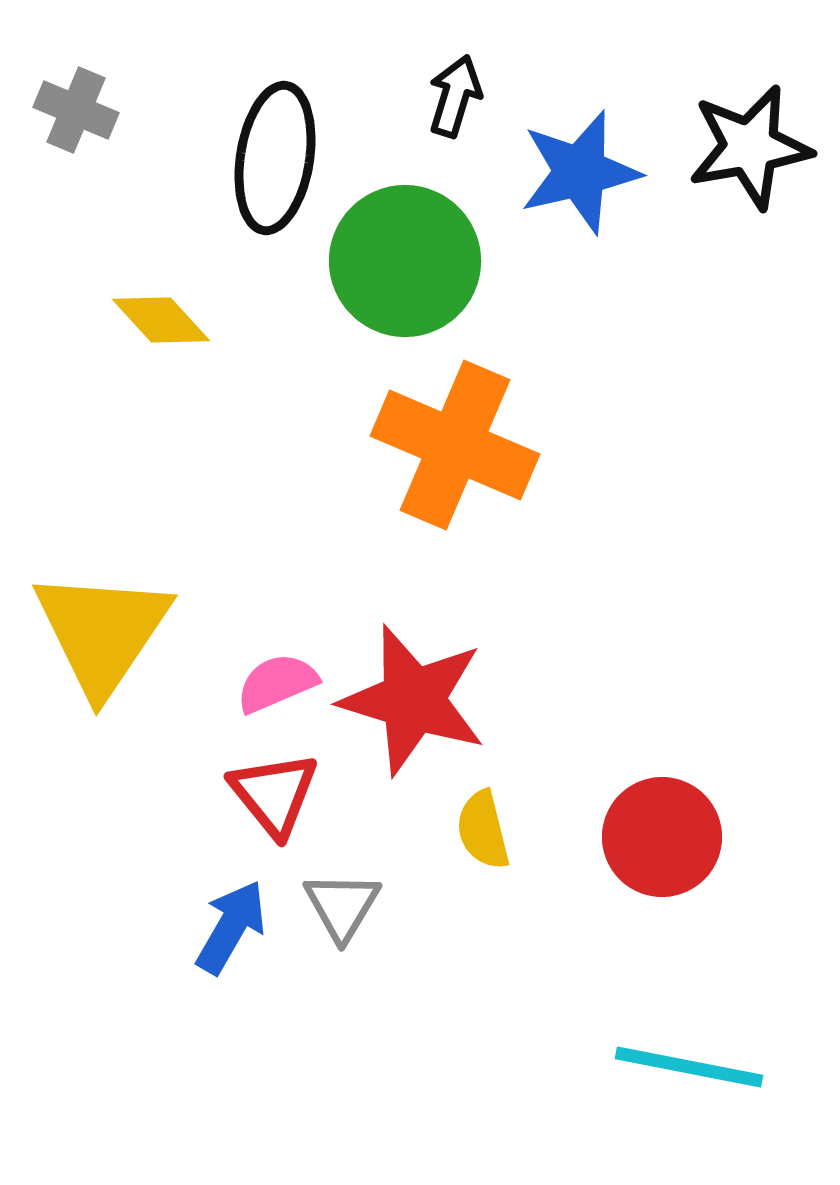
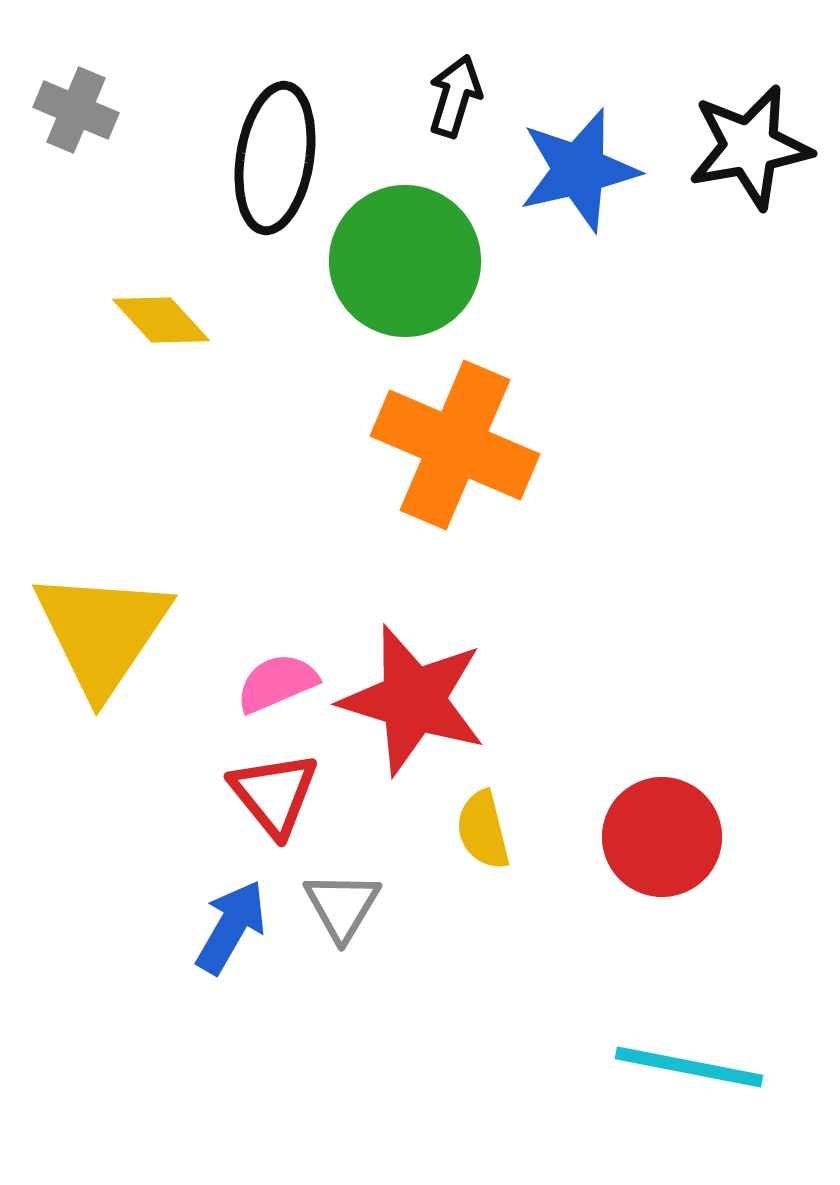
blue star: moved 1 px left, 2 px up
